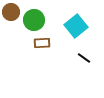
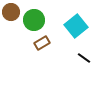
brown rectangle: rotated 28 degrees counterclockwise
